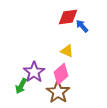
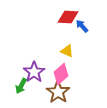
red diamond: rotated 10 degrees clockwise
